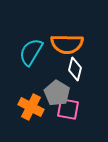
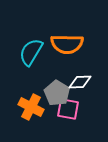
white diamond: moved 5 px right, 13 px down; rotated 75 degrees clockwise
